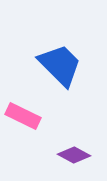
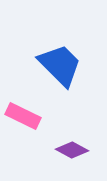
purple diamond: moved 2 px left, 5 px up
